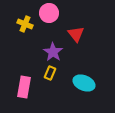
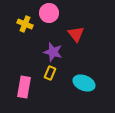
purple star: rotated 18 degrees counterclockwise
